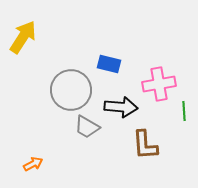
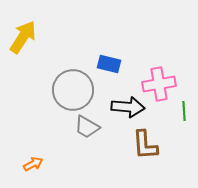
gray circle: moved 2 px right
black arrow: moved 7 px right
